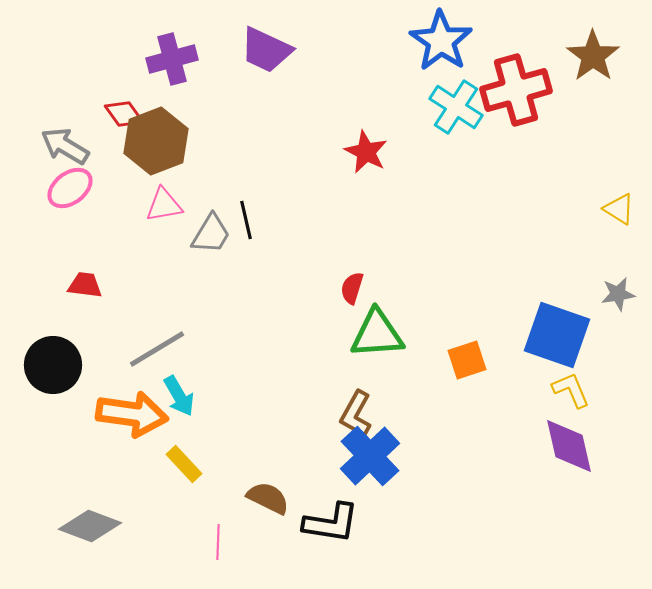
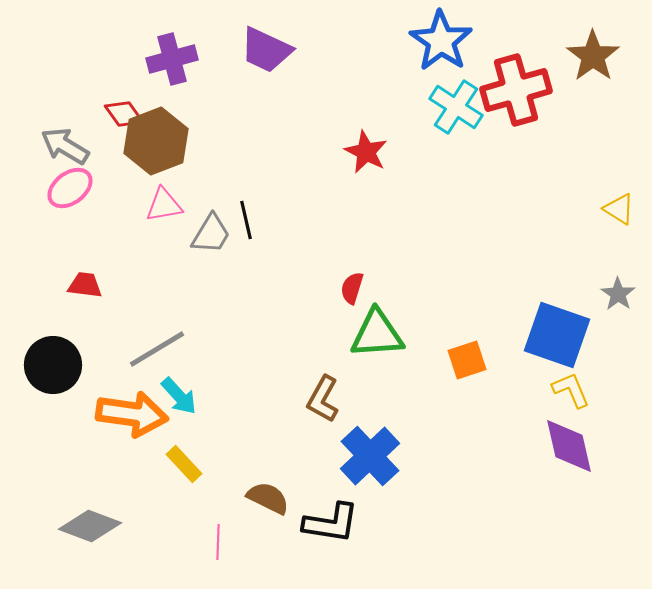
gray star: rotated 28 degrees counterclockwise
cyan arrow: rotated 12 degrees counterclockwise
brown L-shape: moved 33 px left, 15 px up
